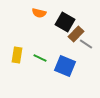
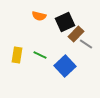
orange semicircle: moved 3 px down
black square: rotated 36 degrees clockwise
green line: moved 3 px up
blue square: rotated 25 degrees clockwise
